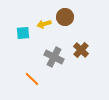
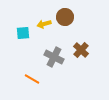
orange line: rotated 14 degrees counterclockwise
